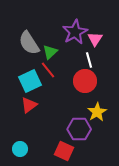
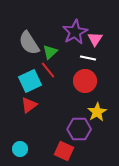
white line: moved 1 px left, 2 px up; rotated 63 degrees counterclockwise
